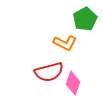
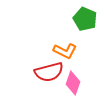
green pentagon: rotated 20 degrees counterclockwise
orange L-shape: moved 8 px down
